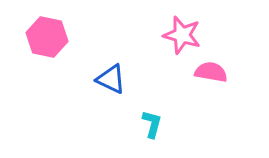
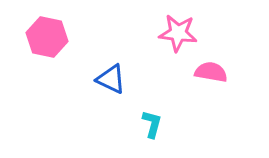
pink star: moved 4 px left, 2 px up; rotated 9 degrees counterclockwise
